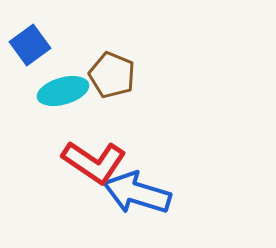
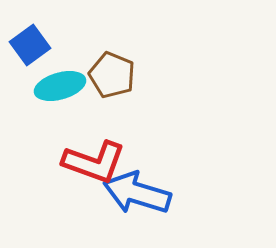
cyan ellipse: moved 3 px left, 5 px up
red L-shape: rotated 14 degrees counterclockwise
